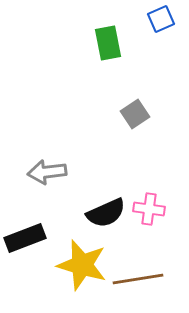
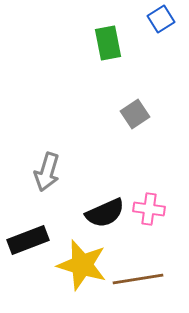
blue square: rotated 8 degrees counterclockwise
gray arrow: rotated 66 degrees counterclockwise
black semicircle: moved 1 px left
black rectangle: moved 3 px right, 2 px down
